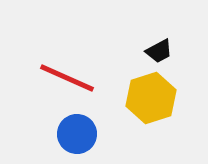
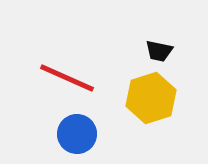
black trapezoid: rotated 40 degrees clockwise
